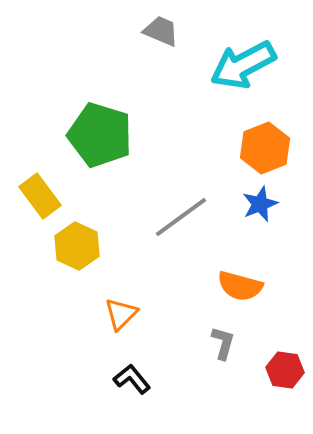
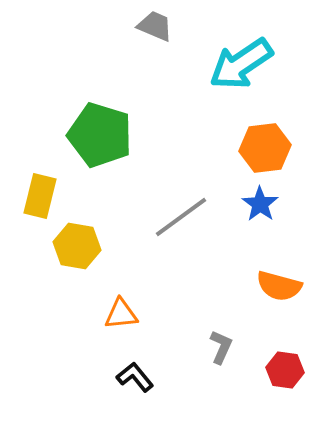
gray trapezoid: moved 6 px left, 5 px up
cyan arrow: moved 2 px left, 1 px up; rotated 6 degrees counterclockwise
orange hexagon: rotated 15 degrees clockwise
yellow rectangle: rotated 51 degrees clockwise
blue star: rotated 15 degrees counterclockwise
yellow hexagon: rotated 15 degrees counterclockwise
orange semicircle: moved 39 px right
orange triangle: rotated 39 degrees clockwise
gray L-shape: moved 2 px left, 4 px down; rotated 8 degrees clockwise
black L-shape: moved 3 px right, 2 px up
